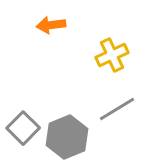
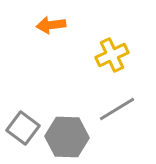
gray square: rotated 8 degrees counterclockwise
gray hexagon: rotated 24 degrees clockwise
